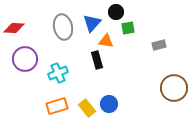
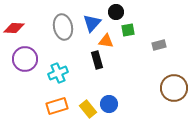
green square: moved 2 px down
yellow rectangle: moved 1 px right, 1 px down
